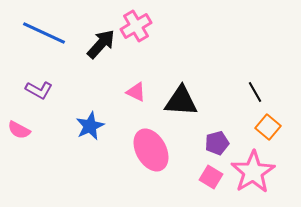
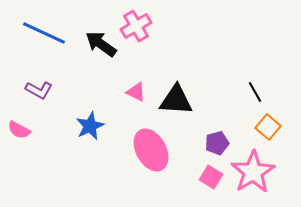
black arrow: rotated 96 degrees counterclockwise
black triangle: moved 5 px left, 1 px up
